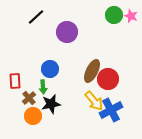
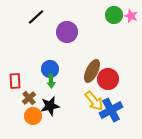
green arrow: moved 8 px right, 6 px up
black star: moved 1 px left, 2 px down
